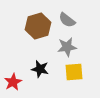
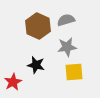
gray semicircle: moved 1 px left; rotated 126 degrees clockwise
brown hexagon: rotated 20 degrees counterclockwise
black star: moved 4 px left, 4 px up
